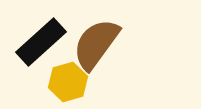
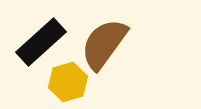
brown semicircle: moved 8 px right
